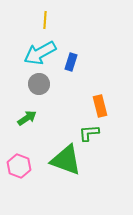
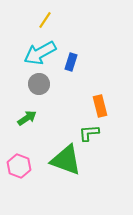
yellow line: rotated 30 degrees clockwise
